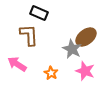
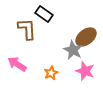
black rectangle: moved 5 px right, 1 px down; rotated 12 degrees clockwise
brown L-shape: moved 2 px left, 6 px up
gray star: moved 1 px right, 1 px down
orange star: rotated 16 degrees clockwise
